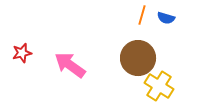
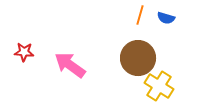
orange line: moved 2 px left
red star: moved 2 px right, 1 px up; rotated 18 degrees clockwise
